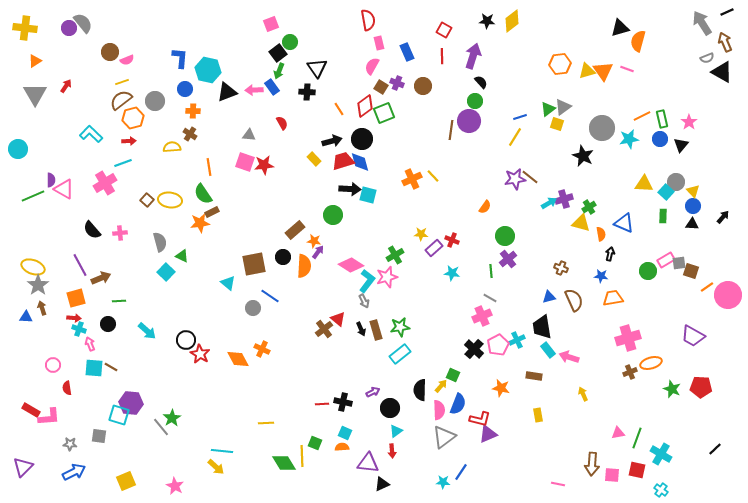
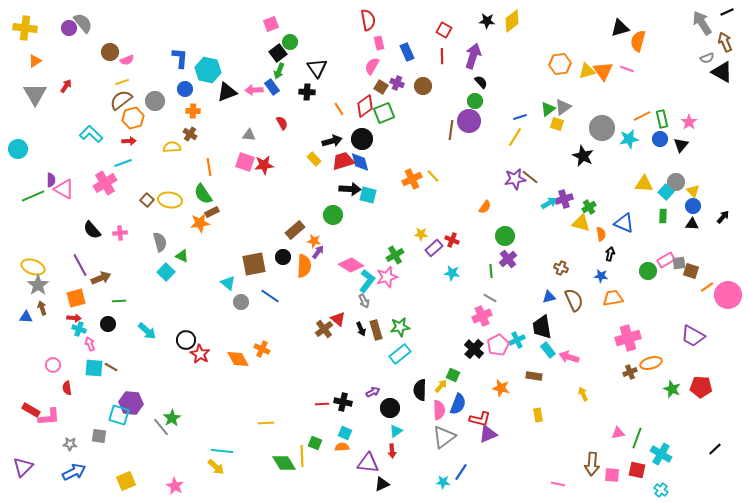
gray circle at (253, 308): moved 12 px left, 6 px up
